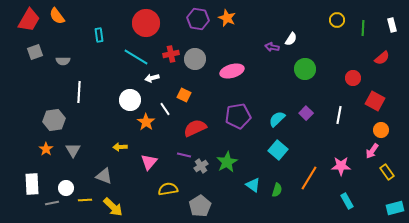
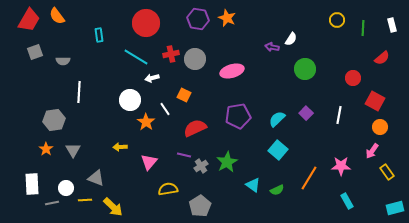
orange circle at (381, 130): moved 1 px left, 3 px up
gray triangle at (104, 176): moved 8 px left, 2 px down
green semicircle at (277, 190): rotated 48 degrees clockwise
